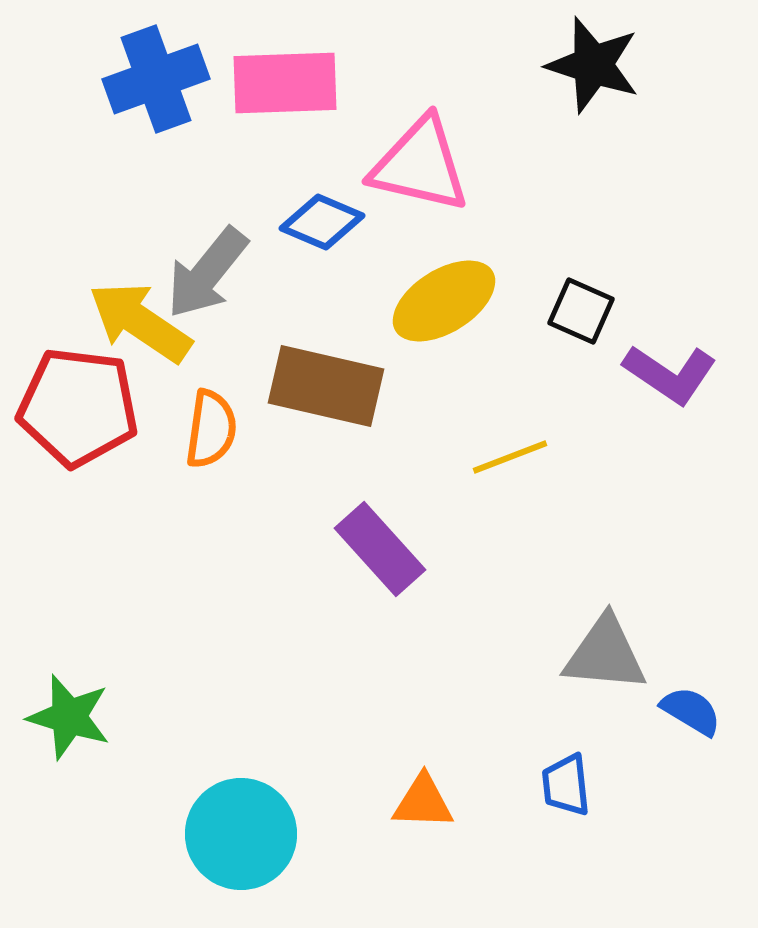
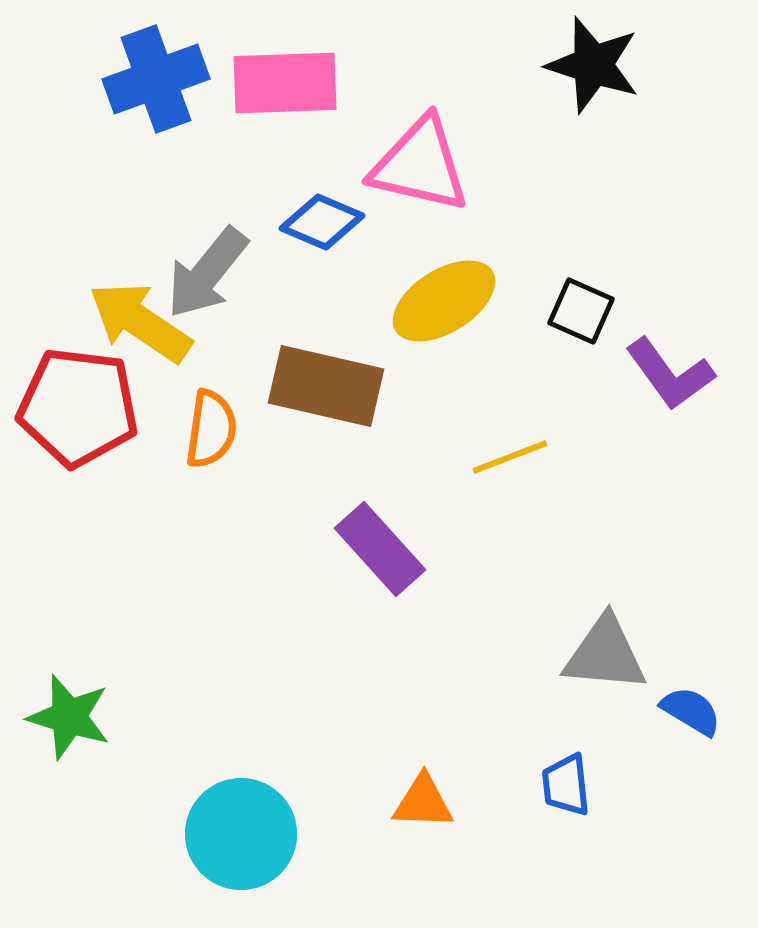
purple L-shape: rotated 20 degrees clockwise
